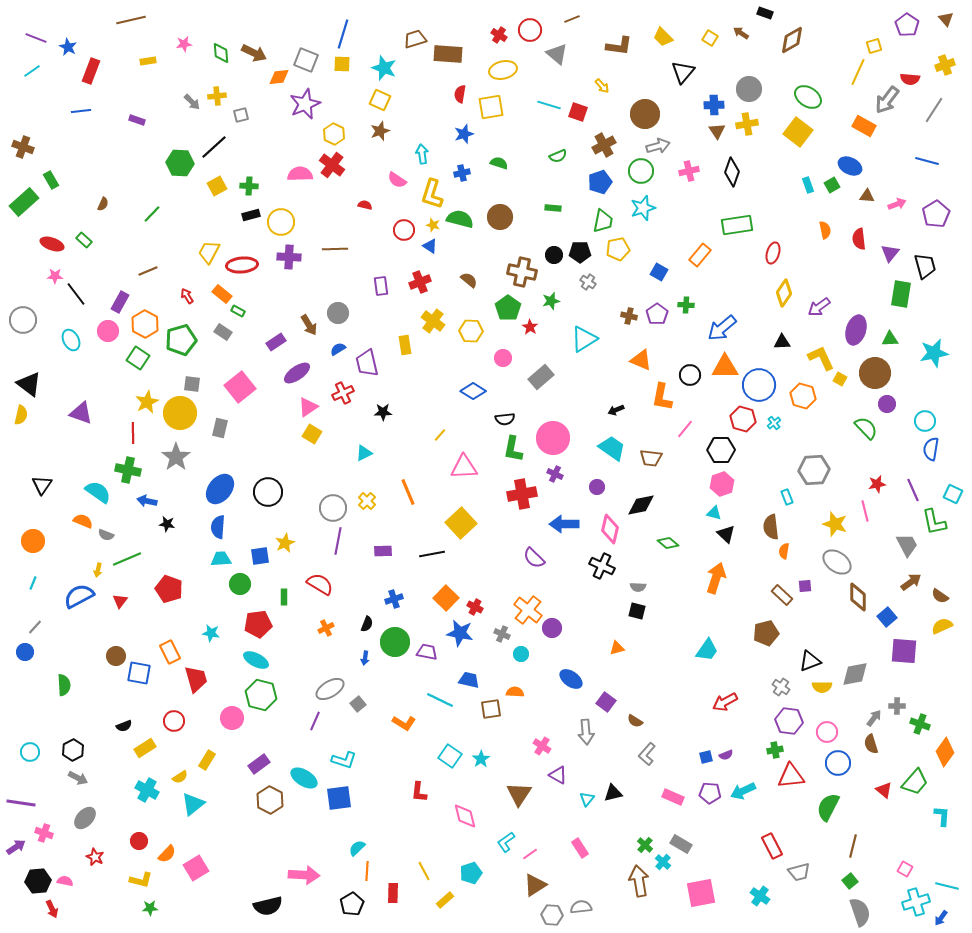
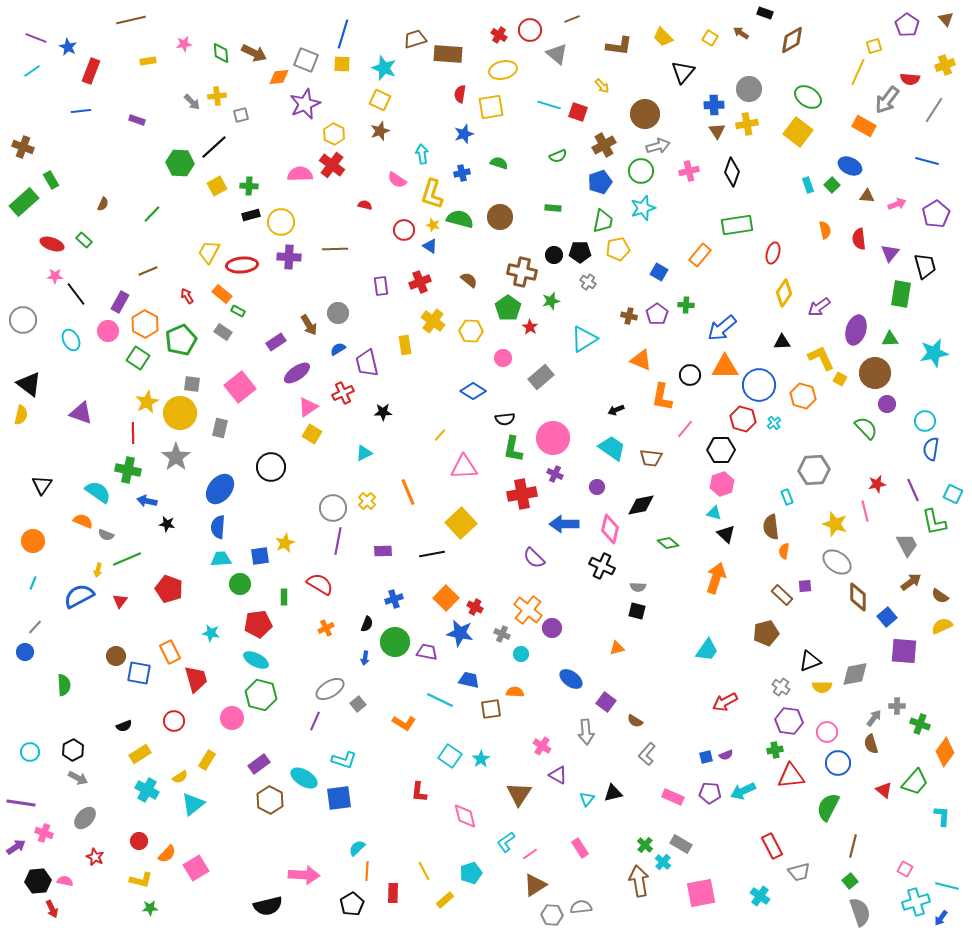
green square at (832, 185): rotated 14 degrees counterclockwise
green pentagon at (181, 340): rotated 8 degrees counterclockwise
black circle at (268, 492): moved 3 px right, 25 px up
yellow rectangle at (145, 748): moved 5 px left, 6 px down
